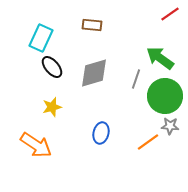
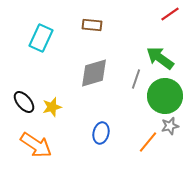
black ellipse: moved 28 px left, 35 px down
gray star: rotated 18 degrees counterclockwise
orange line: rotated 15 degrees counterclockwise
